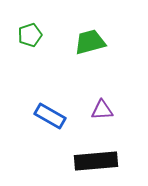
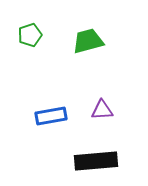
green trapezoid: moved 2 px left, 1 px up
blue rectangle: moved 1 px right; rotated 40 degrees counterclockwise
